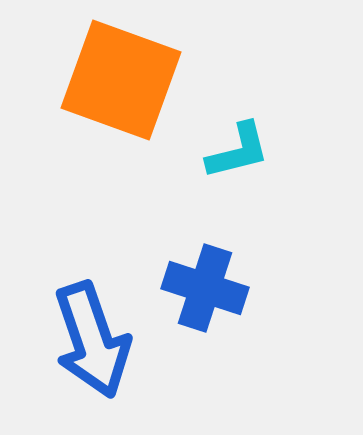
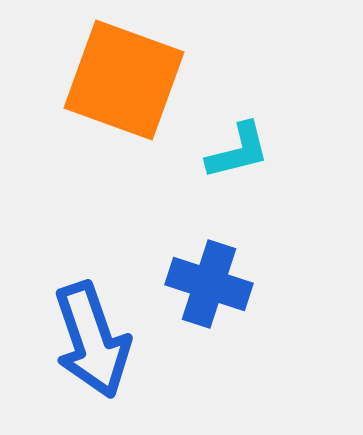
orange square: moved 3 px right
blue cross: moved 4 px right, 4 px up
